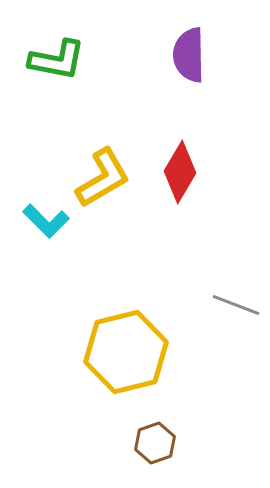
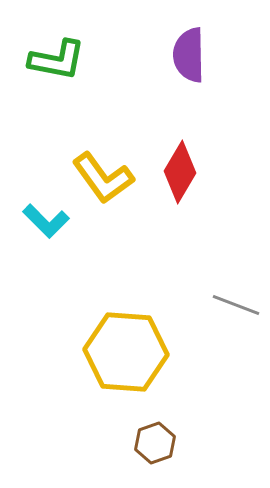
yellow L-shape: rotated 84 degrees clockwise
yellow hexagon: rotated 18 degrees clockwise
